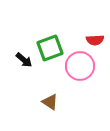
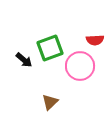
brown triangle: rotated 42 degrees clockwise
